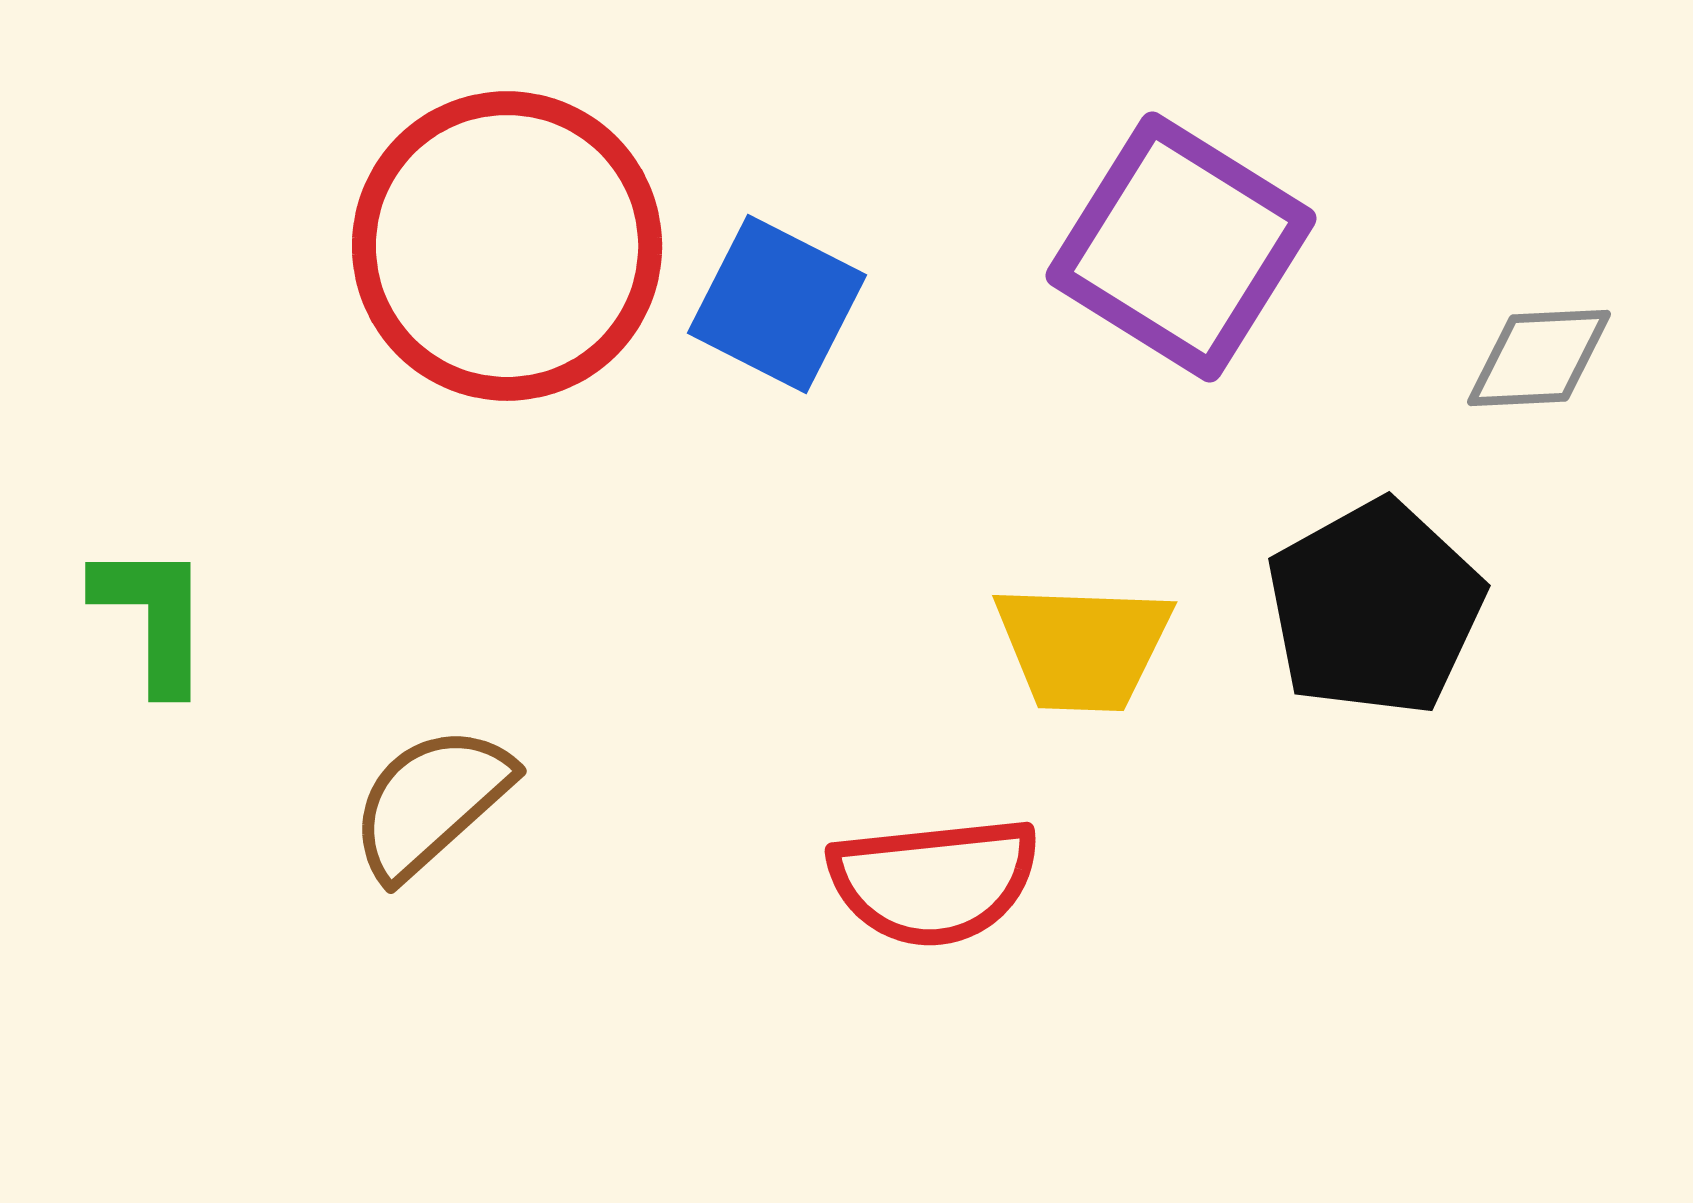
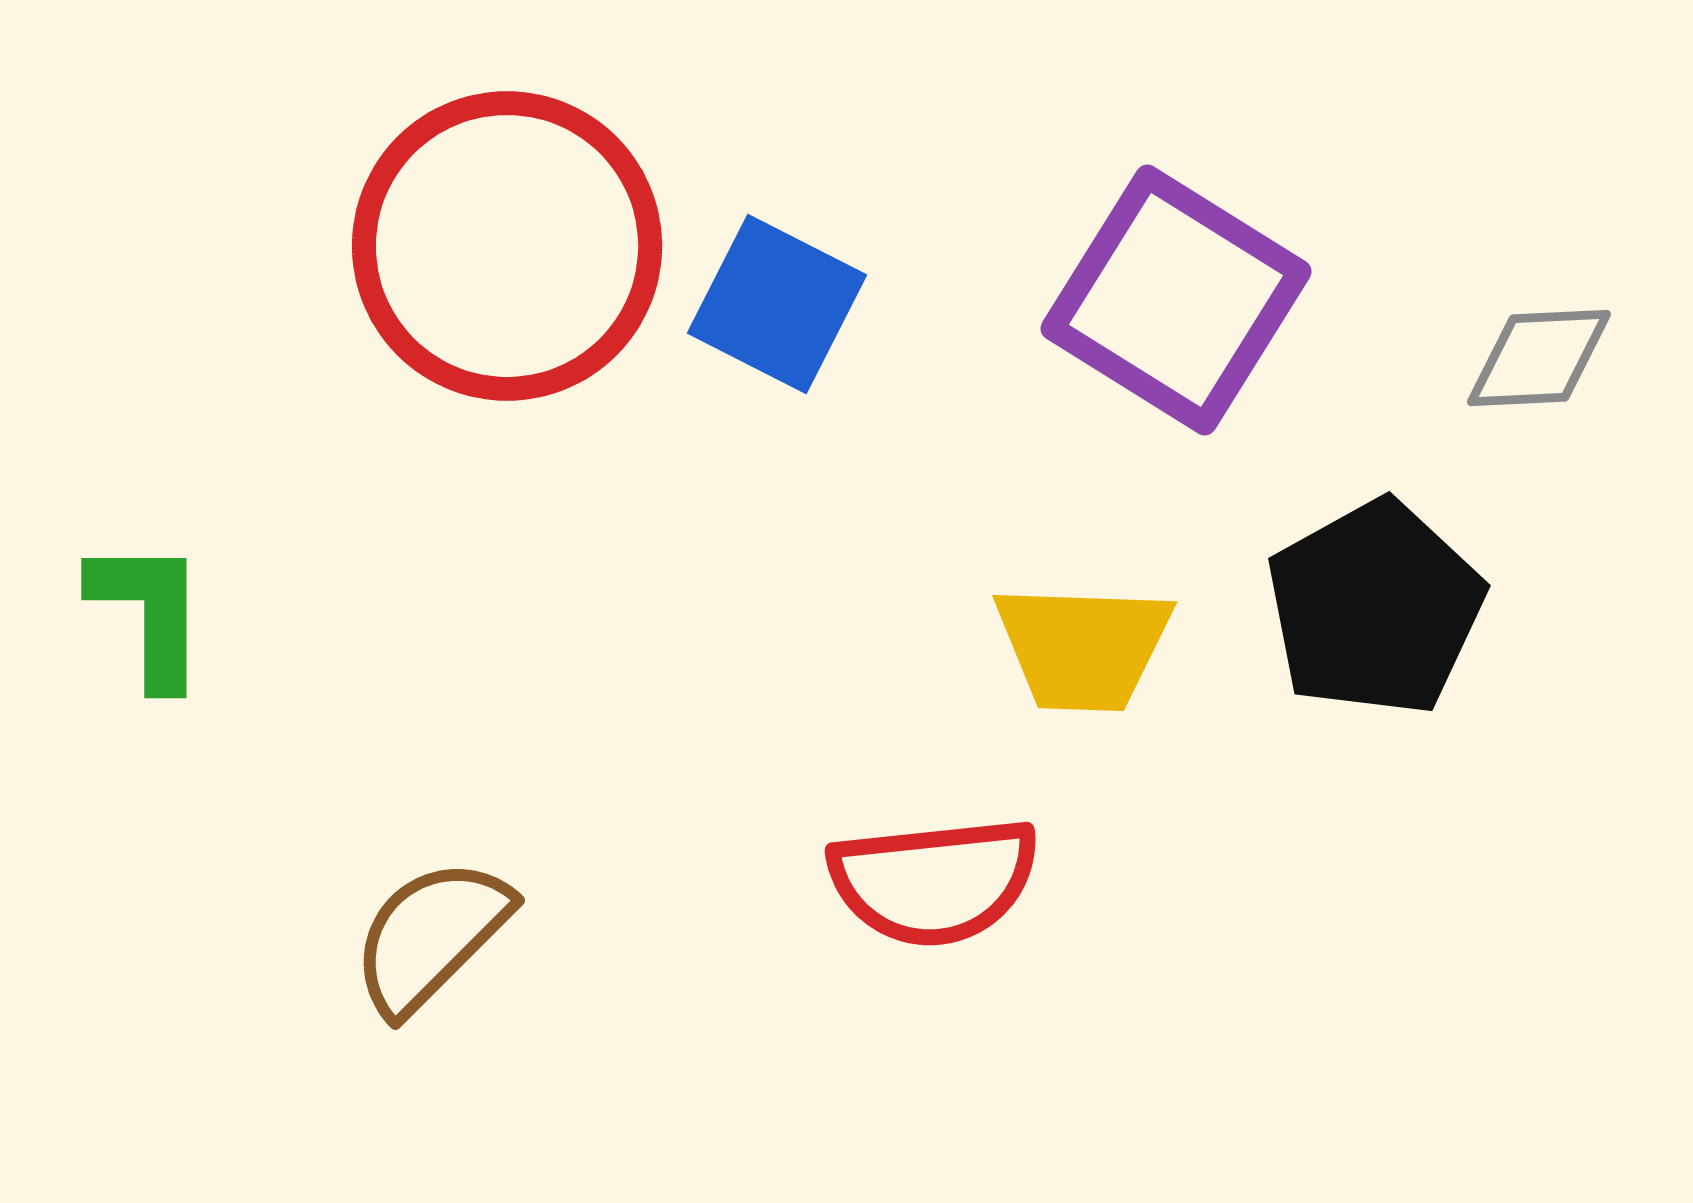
purple square: moved 5 px left, 53 px down
green L-shape: moved 4 px left, 4 px up
brown semicircle: moved 134 px down; rotated 3 degrees counterclockwise
